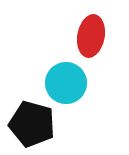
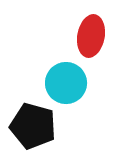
black pentagon: moved 1 px right, 2 px down
